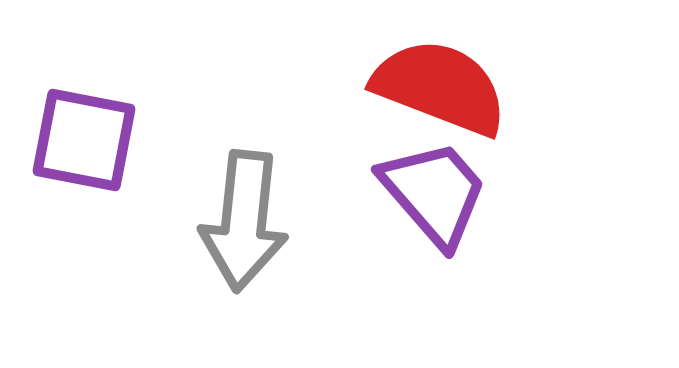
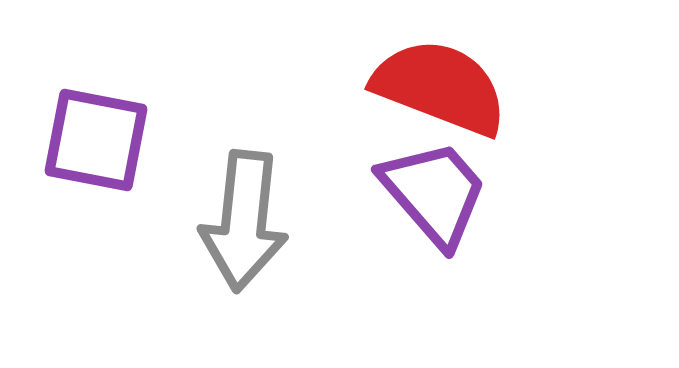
purple square: moved 12 px right
